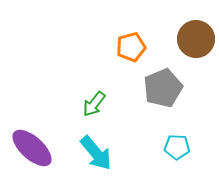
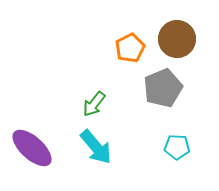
brown circle: moved 19 px left
orange pentagon: moved 1 px left, 1 px down; rotated 12 degrees counterclockwise
cyan arrow: moved 6 px up
